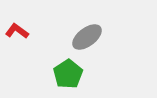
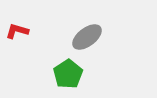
red L-shape: rotated 20 degrees counterclockwise
